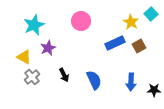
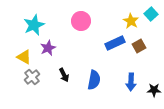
yellow star: moved 1 px up
blue semicircle: rotated 36 degrees clockwise
